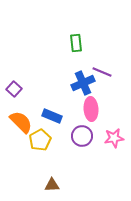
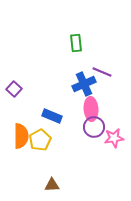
blue cross: moved 1 px right, 1 px down
orange semicircle: moved 14 px down; rotated 45 degrees clockwise
purple circle: moved 12 px right, 9 px up
